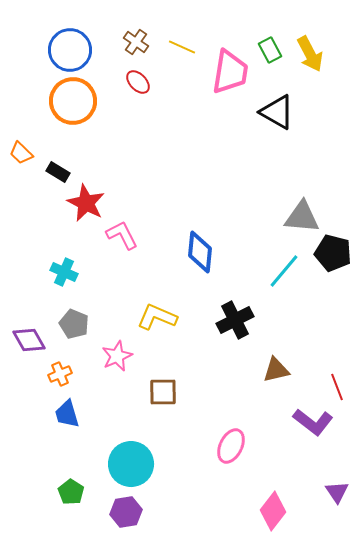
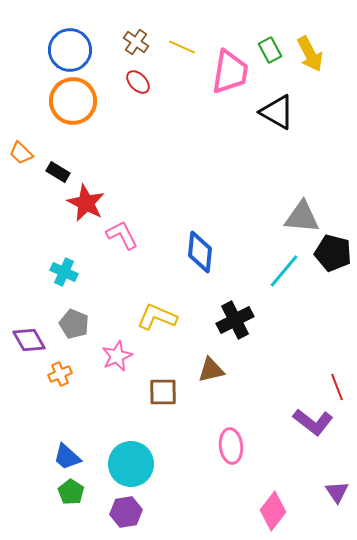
brown triangle: moved 65 px left
blue trapezoid: moved 43 px down; rotated 32 degrees counterclockwise
pink ellipse: rotated 32 degrees counterclockwise
